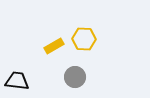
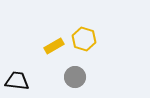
yellow hexagon: rotated 15 degrees clockwise
